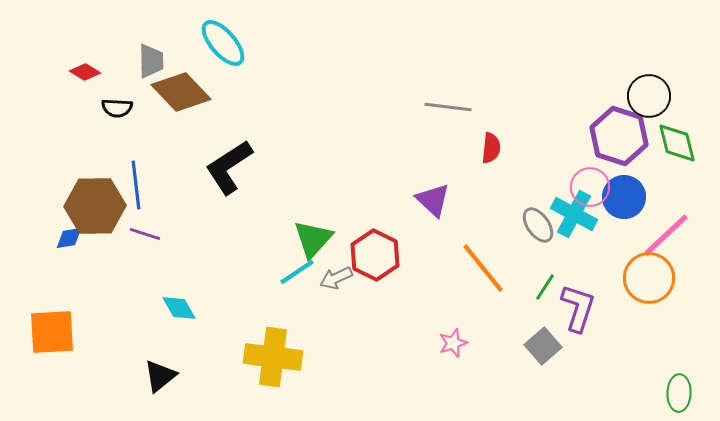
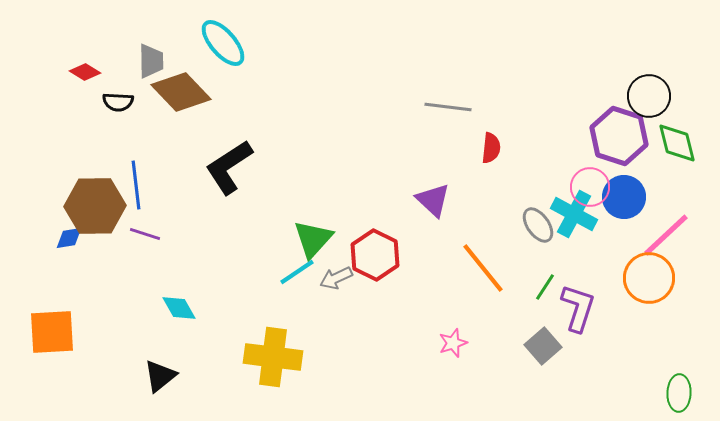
black semicircle: moved 1 px right, 6 px up
